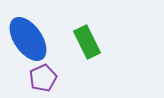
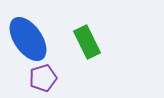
purple pentagon: rotated 8 degrees clockwise
